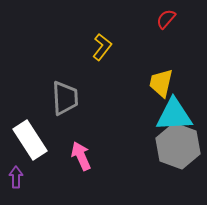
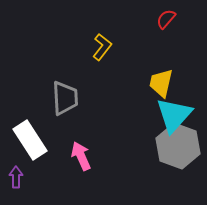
cyan triangle: rotated 45 degrees counterclockwise
